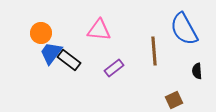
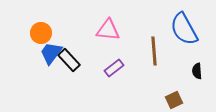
pink triangle: moved 9 px right
black rectangle: rotated 10 degrees clockwise
